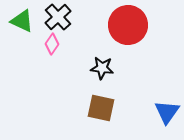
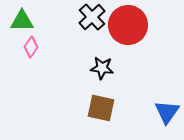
black cross: moved 34 px right
green triangle: rotated 25 degrees counterclockwise
pink diamond: moved 21 px left, 3 px down
